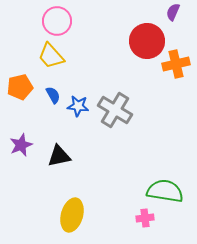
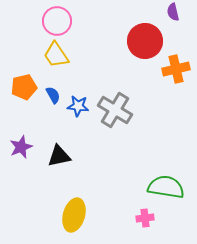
purple semicircle: rotated 36 degrees counterclockwise
red circle: moved 2 px left
yellow trapezoid: moved 5 px right, 1 px up; rotated 8 degrees clockwise
orange cross: moved 5 px down
orange pentagon: moved 4 px right
purple star: moved 2 px down
green semicircle: moved 1 px right, 4 px up
yellow ellipse: moved 2 px right
